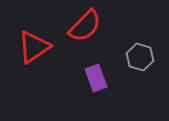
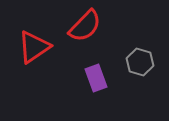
gray hexagon: moved 5 px down
